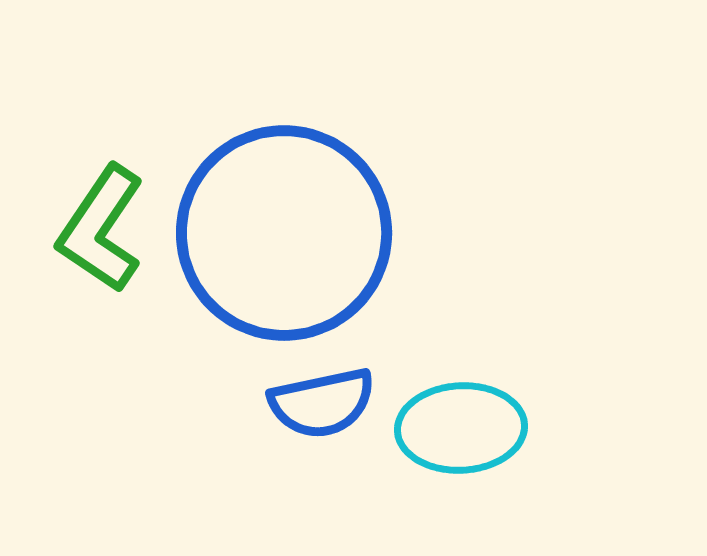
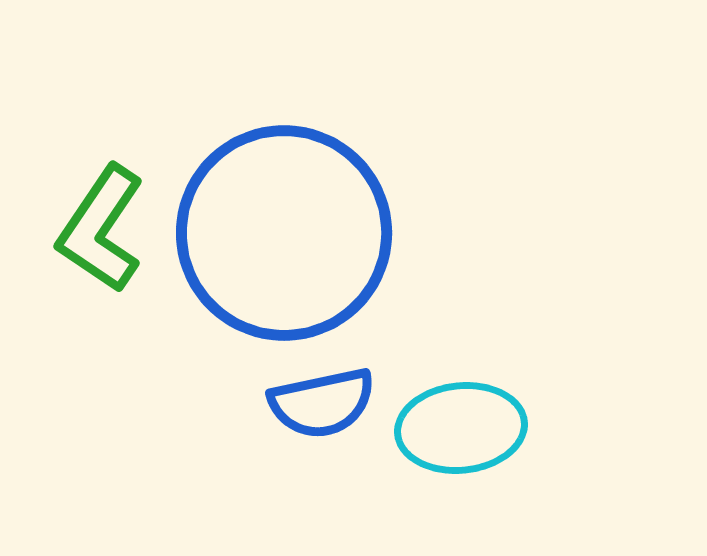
cyan ellipse: rotated 3 degrees counterclockwise
